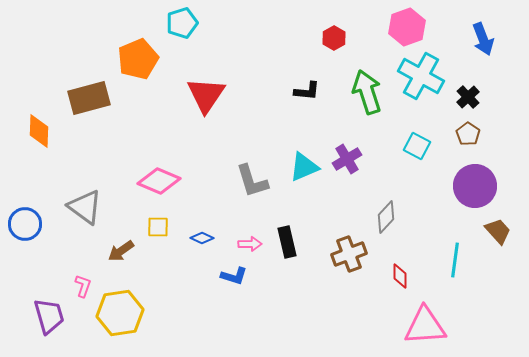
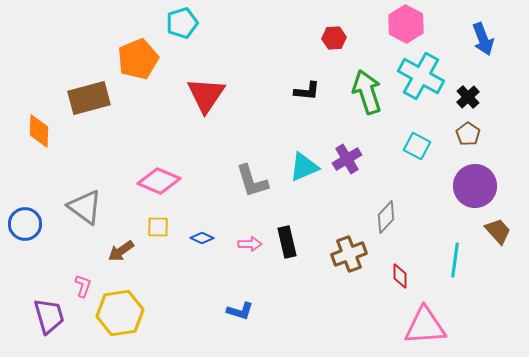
pink hexagon: moved 1 px left, 3 px up; rotated 12 degrees counterclockwise
red hexagon: rotated 25 degrees clockwise
blue L-shape: moved 6 px right, 35 px down
